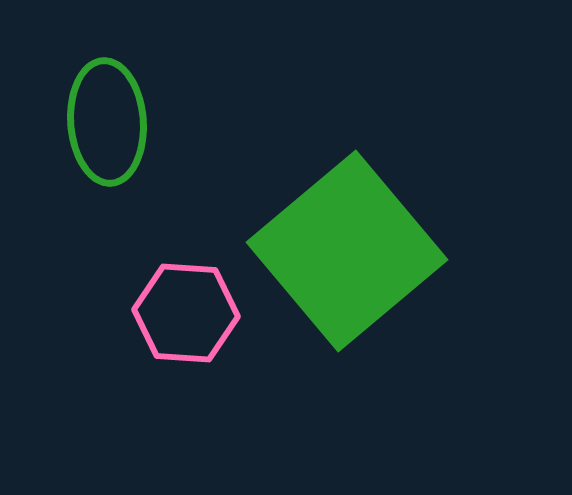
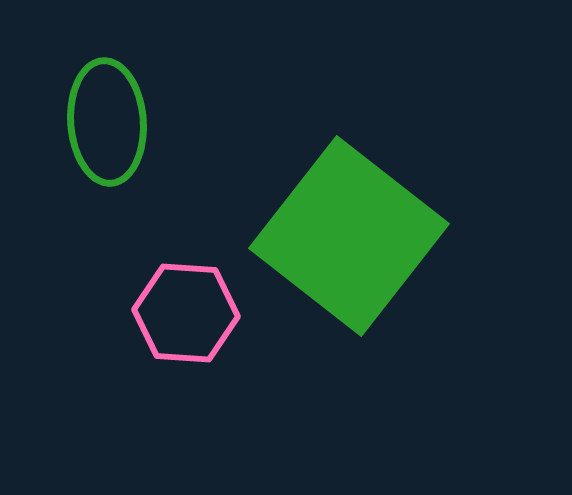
green square: moved 2 px right, 15 px up; rotated 12 degrees counterclockwise
